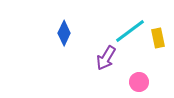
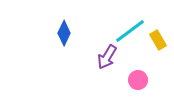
yellow rectangle: moved 2 px down; rotated 18 degrees counterclockwise
purple arrow: moved 1 px right, 1 px up
pink circle: moved 1 px left, 2 px up
